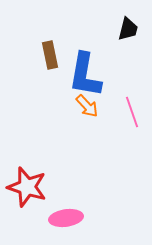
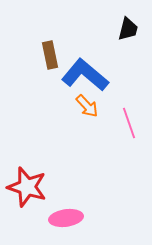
blue L-shape: rotated 120 degrees clockwise
pink line: moved 3 px left, 11 px down
